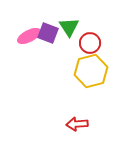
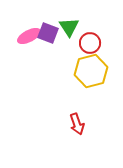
red arrow: rotated 105 degrees counterclockwise
